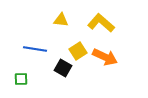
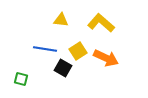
blue line: moved 10 px right
orange arrow: moved 1 px right, 1 px down
green square: rotated 16 degrees clockwise
